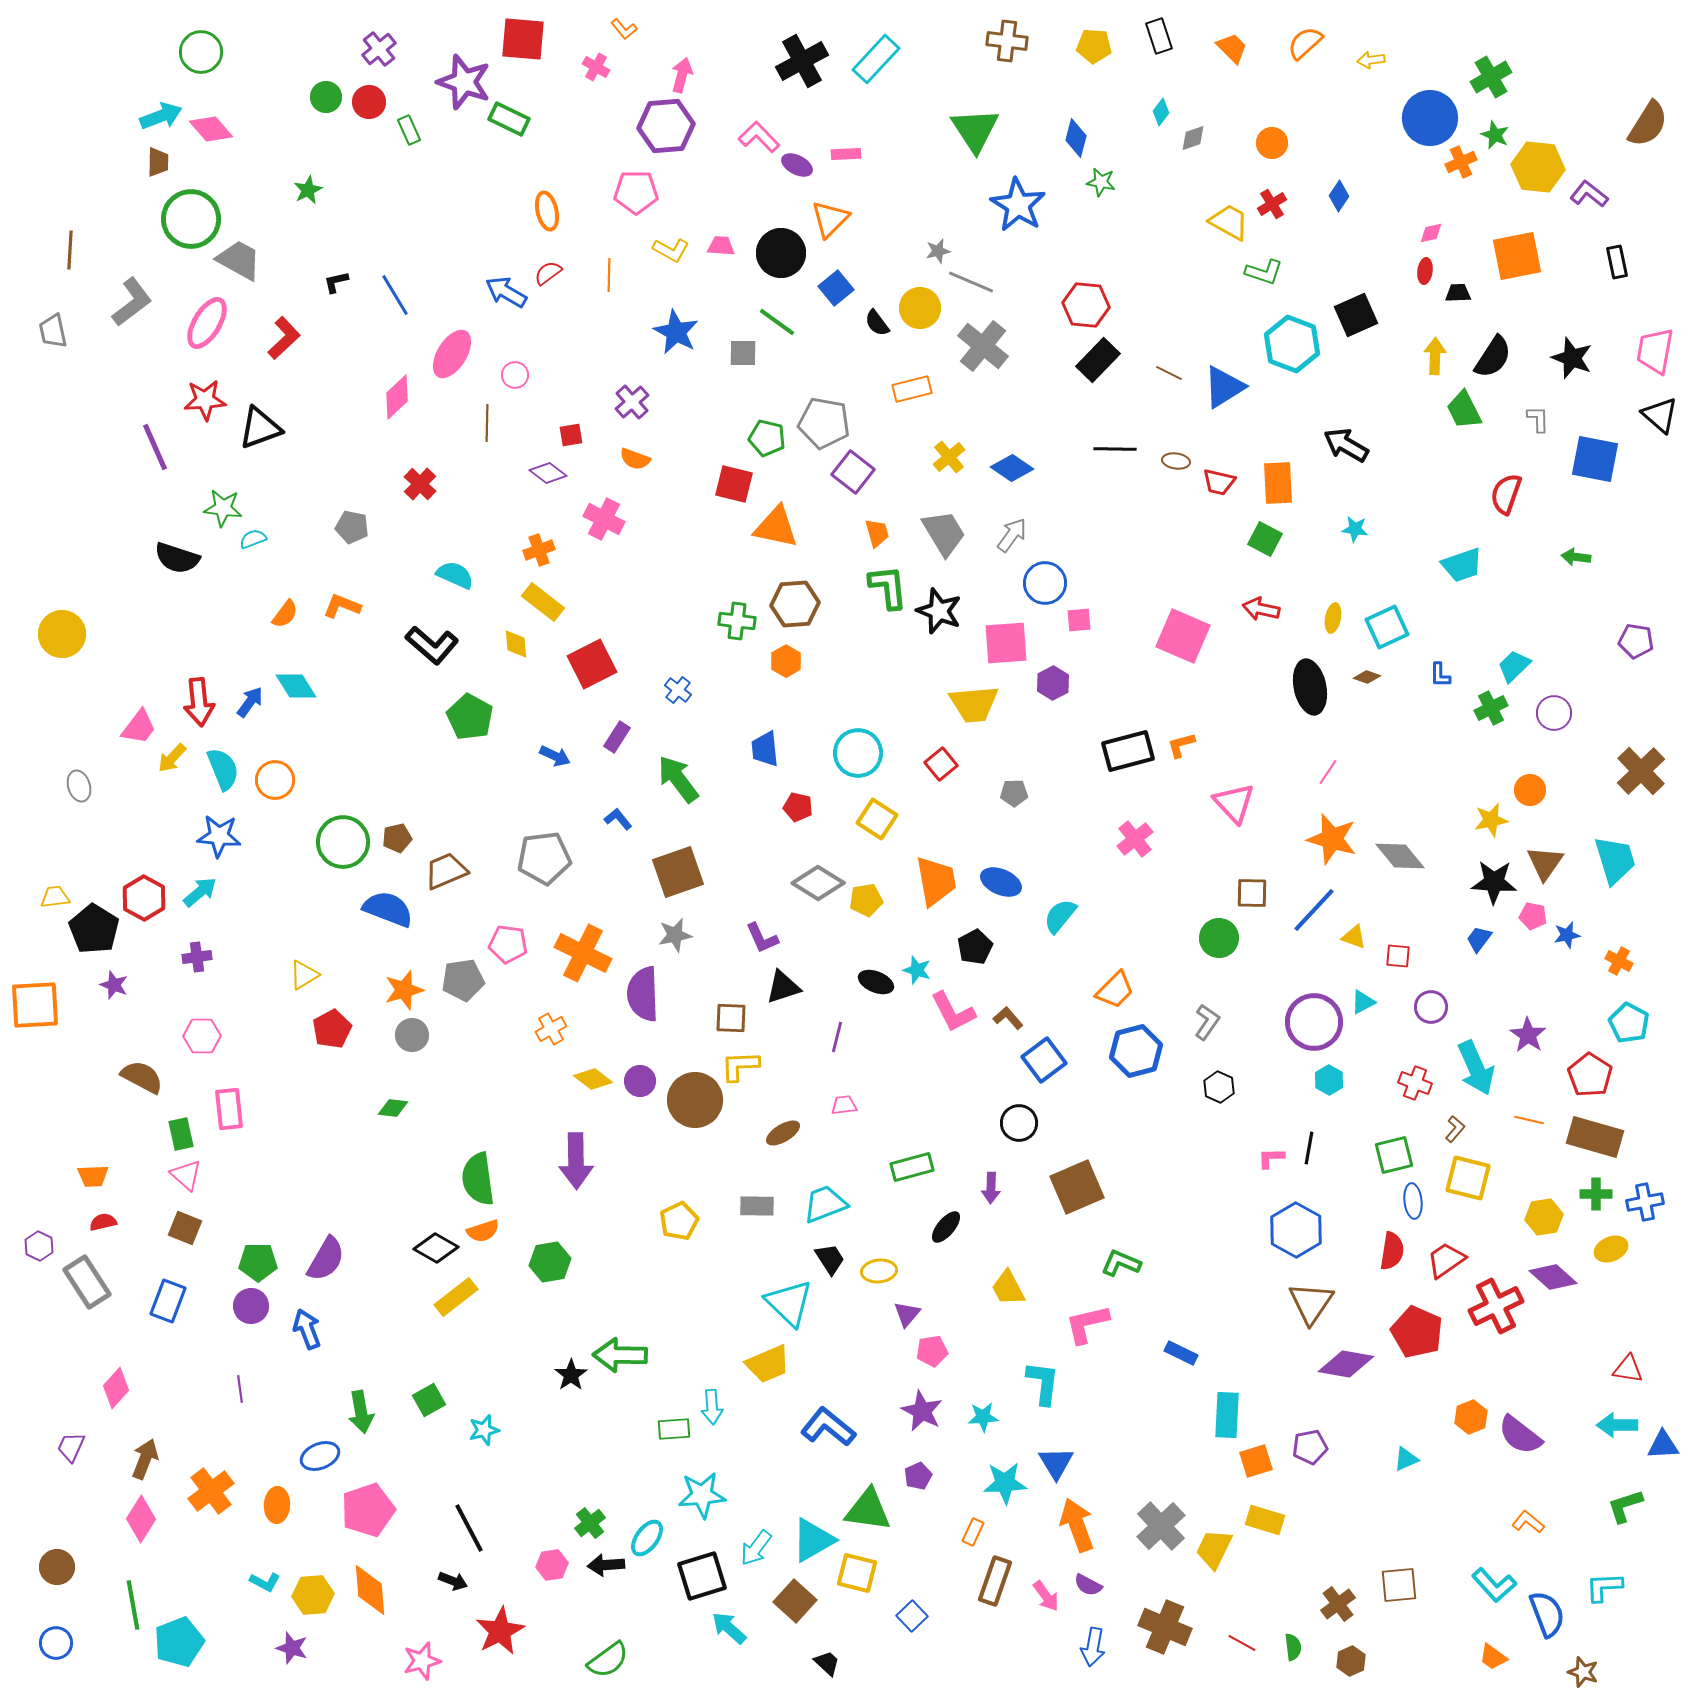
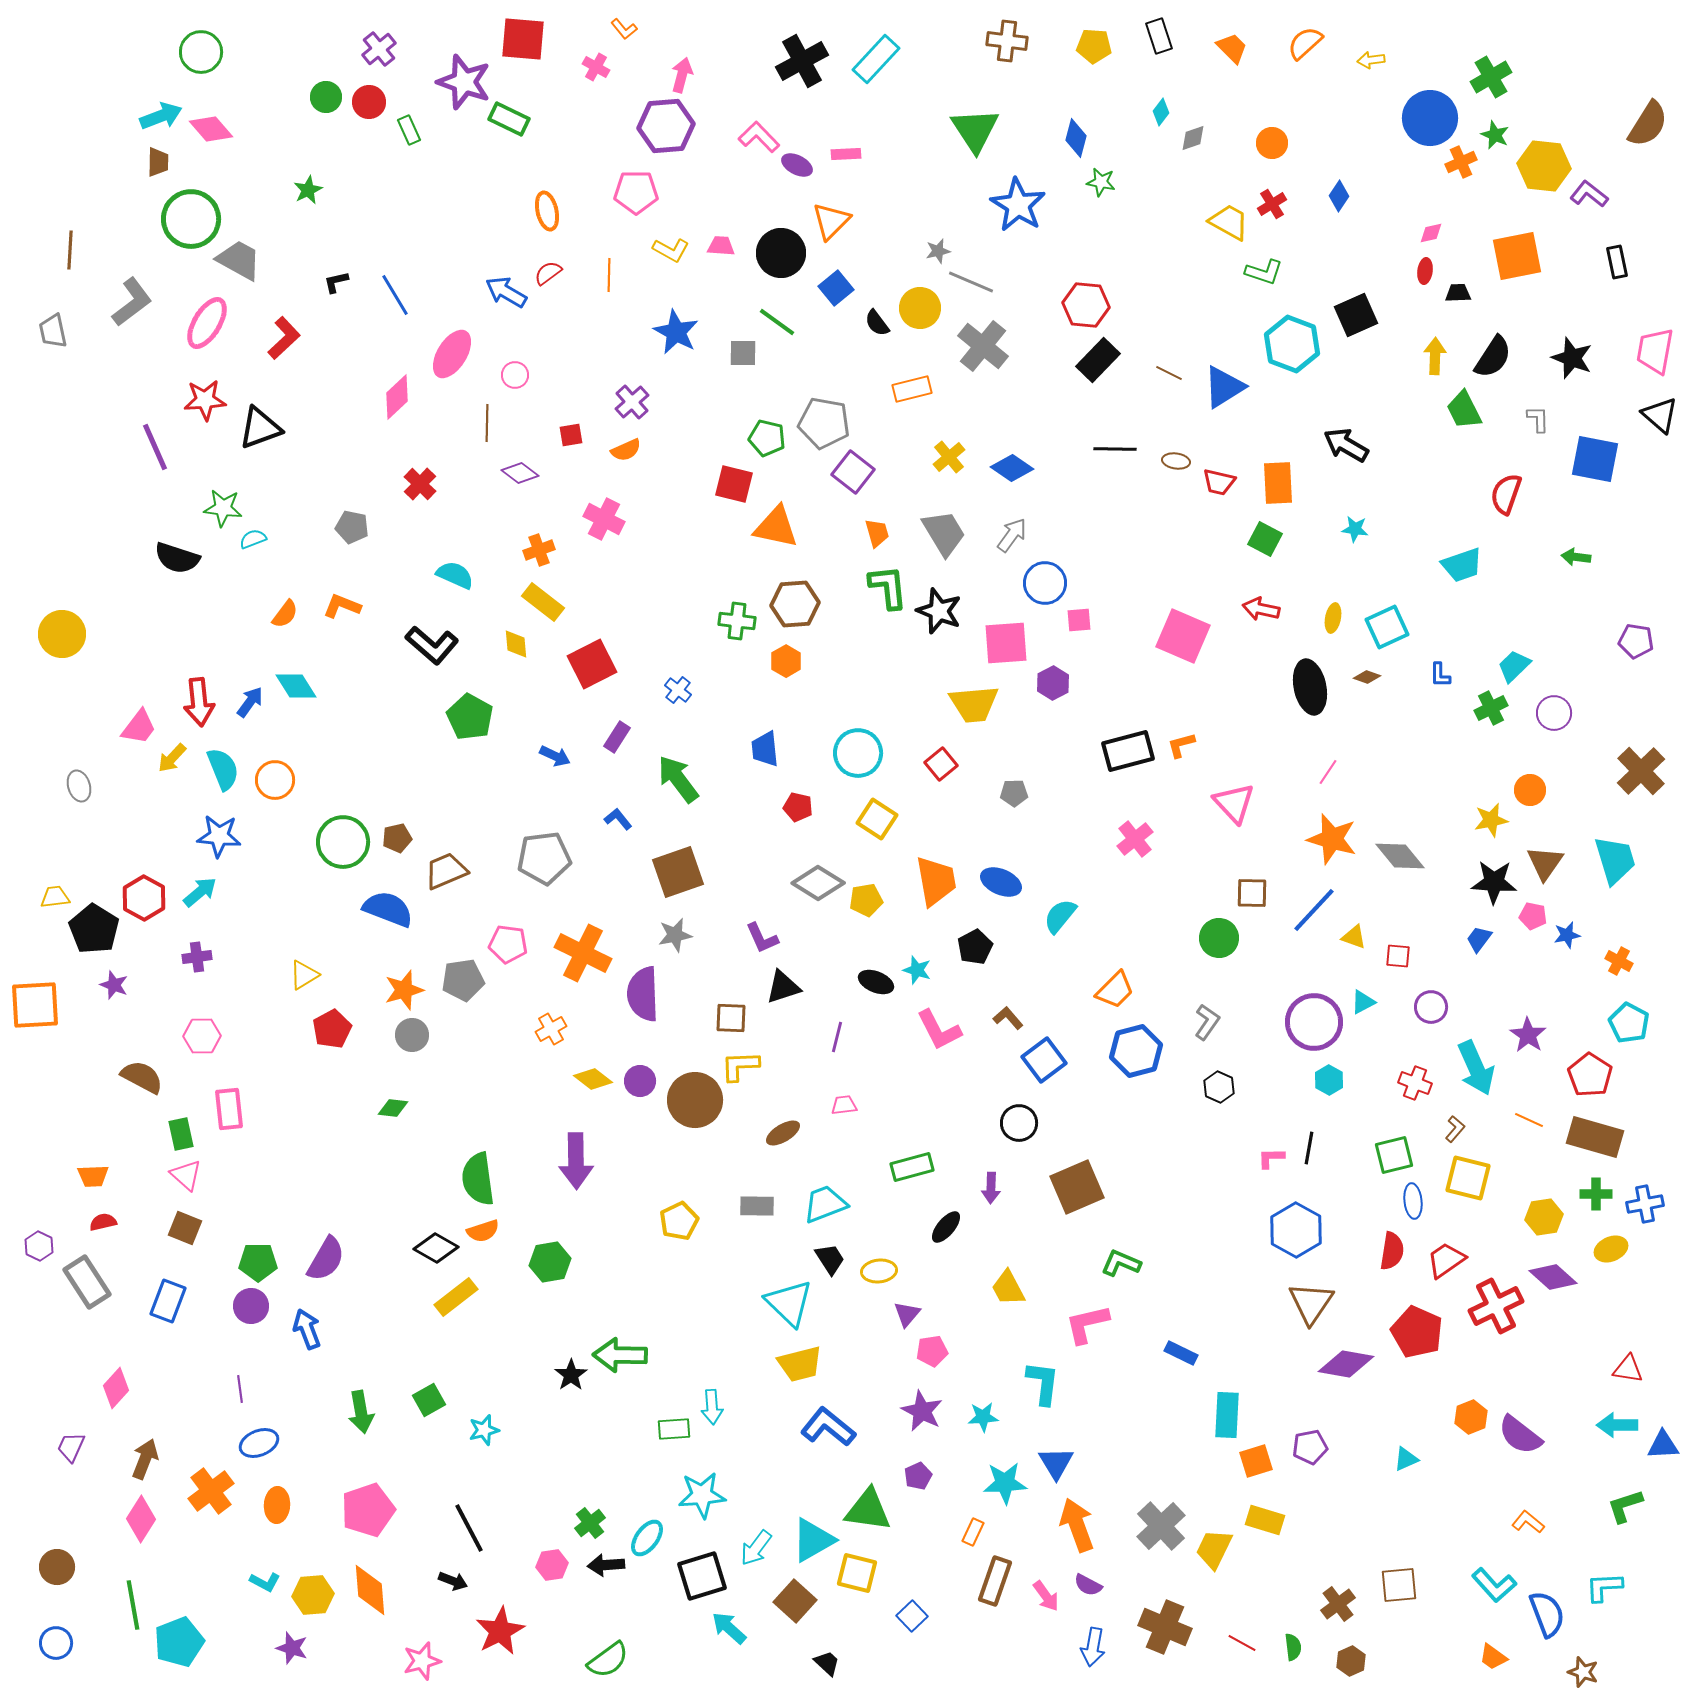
yellow hexagon at (1538, 167): moved 6 px right, 1 px up
orange triangle at (830, 219): moved 1 px right, 2 px down
orange semicircle at (635, 459): moved 9 px left, 9 px up; rotated 44 degrees counterclockwise
purple diamond at (548, 473): moved 28 px left
pink L-shape at (953, 1012): moved 14 px left, 18 px down
orange line at (1529, 1120): rotated 12 degrees clockwise
blue cross at (1645, 1202): moved 2 px down
yellow trapezoid at (768, 1364): moved 32 px right; rotated 9 degrees clockwise
blue ellipse at (320, 1456): moved 61 px left, 13 px up
